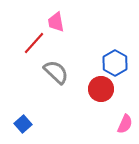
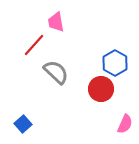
red line: moved 2 px down
